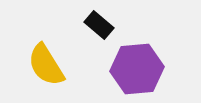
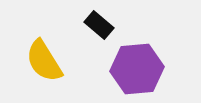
yellow semicircle: moved 2 px left, 4 px up
